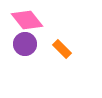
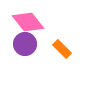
pink diamond: moved 1 px right, 2 px down
